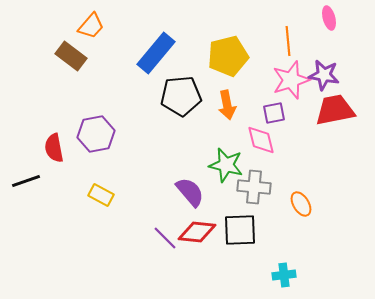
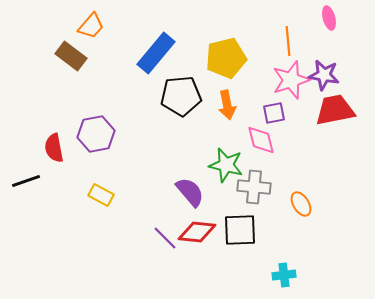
yellow pentagon: moved 2 px left, 2 px down
